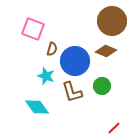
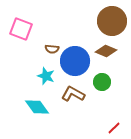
pink square: moved 12 px left
brown semicircle: rotated 80 degrees clockwise
green circle: moved 4 px up
brown L-shape: moved 1 px right, 2 px down; rotated 135 degrees clockwise
